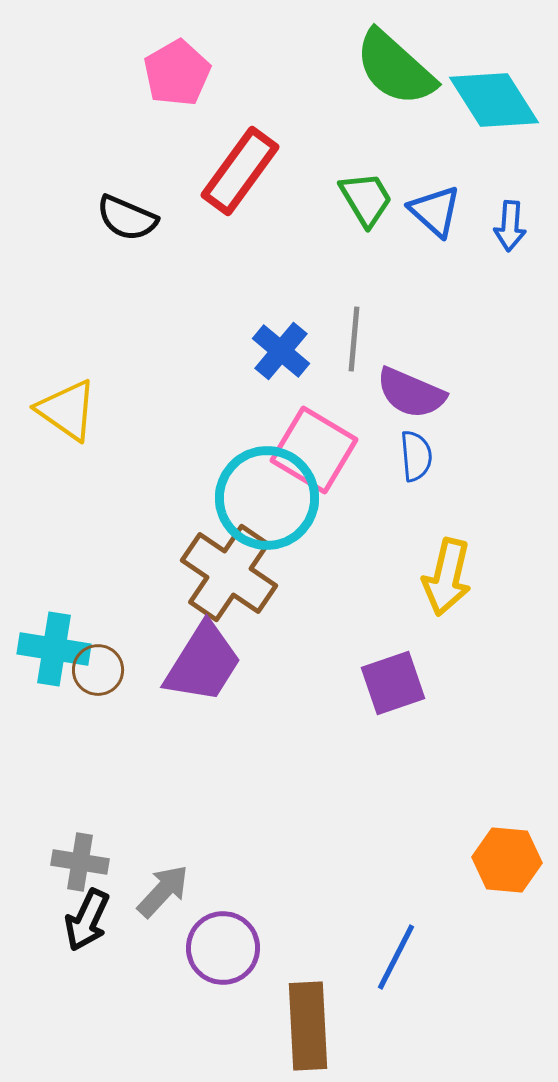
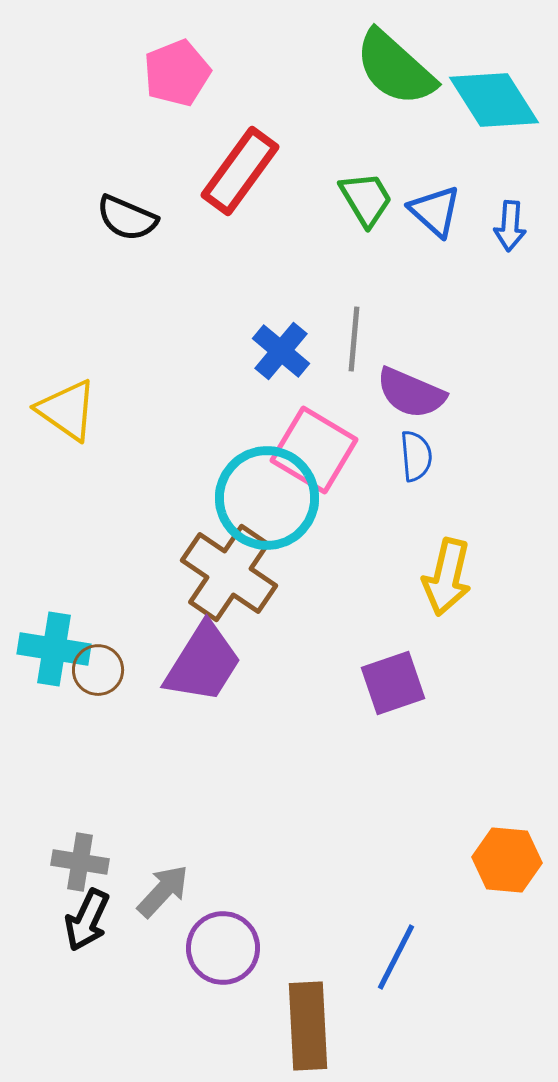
pink pentagon: rotated 8 degrees clockwise
